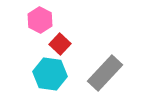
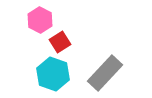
red square: moved 2 px up; rotated 15 degrees clockwise
cyan hexagon: moved 3 px right; rotated 12 degrees clockwise
